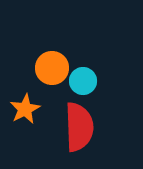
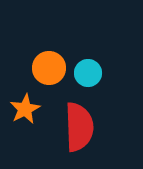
orange circle: moved 3 px left
cyan circle: moved 5 px right, 8 px up
